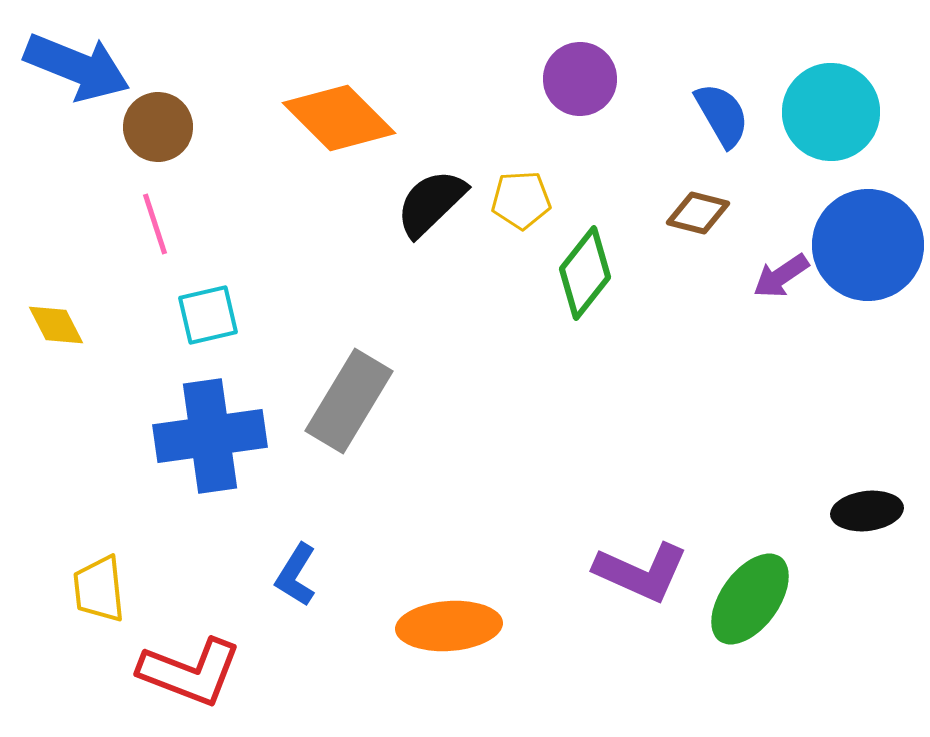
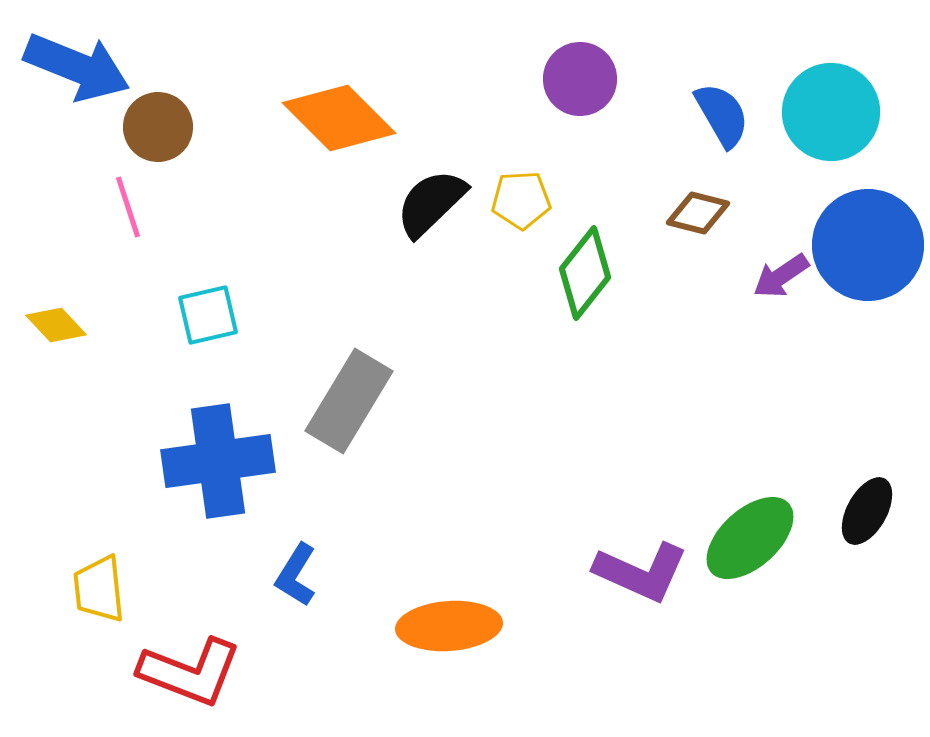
pink line: moved 27 px left, 17 px up
yellow diamond: rotated 16 degrees counterclockwise
blue cross: moved 8 px right, 25 px down
black ellipse: rotated 54 degrees counterclockwise
green ellipse: moved 61 px up; rotated 12 degrees clockwise
